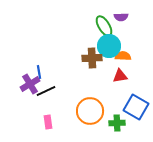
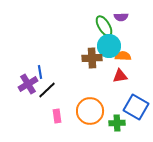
blue line: moved 1 px right
purple cross: moved 2 px left
black line: moved 1 px right, 1 px up; rotated 18 degrees counterclockwise
pink rectangle: moved 9 px right, 6 px up
